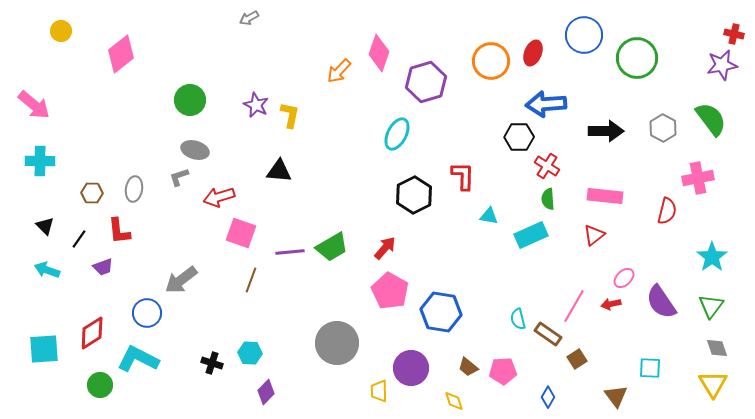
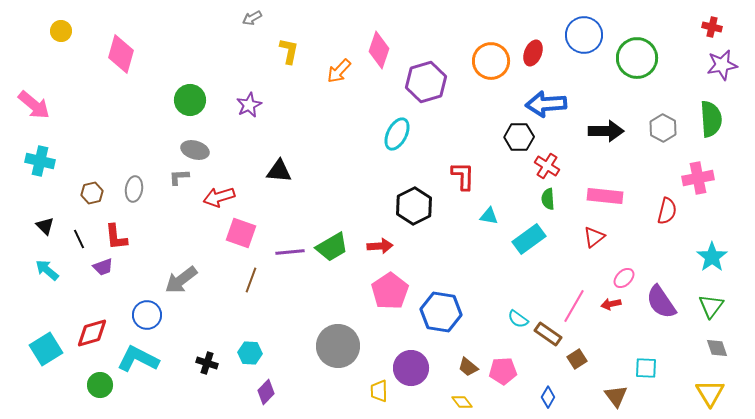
gray arrow at (249, 18): moved 3 px right
red cross at (734, 34): moved 22 px left, 7 px up
pink diamond at (379, 53): moved 3 px up
pink diamond at (121, 54): rotated 36 degrees counterclockwise
purple star at (256, 105): moved 7 px left; rotated 20 degrees clockwise
yellow L-shape at (290, 115): moved 1 px left, 64 px up
green semicircle at (711, 119): rotated 33 degrees clockwise
cyan cross at (40, 161): rotated 12 degrees clockwise
gray L-shape at (179, 177): rotated 15 degrees clockwise
brown hexagon at (92, 193): rotated 15 degrees counterclockwise
black hexagon at (414, 195): moved 11 px down
red L-shape at (119, 231): moved 3 px left, 6 px down
cyan rectangle at (531, 235): moved 2 px left, 4 px down; rotated 12 degrees counterclockwise
red triangle at (594, 235): moved 2 px down
black line at (79, 239): rotated 60 degrees counterclockwise
red arrow at (385, 248): moved 5 px left, 2 px up; rotated 45 degrees clockwise
cyan arrow at (47, 270): rotated 20 degrees clockwise
pink pentagon at (390, 291): rotated 9 degrees clockwise
blue circle at (147, 313): moved 2 px down
cyan semicircle at (518, 319): rotated 40 degrees counterclockwise
red diamond at (92, 333): rotated 16 degrees clockwise
gray circle at (337, 343): moved 1 px right, 3 px down
cyan square at (44, 349): moved 2 px right; rotated 28 degrees counterclockwise
black cross at (212, 363): moved 5 px left
cyan square at (650, 368): moved 4 px left
yellow triangle at (713, 384): moved 3 px left, 9 px down
yellow diamond at (454, 401): moved 8 px right, 1 px down; rotated 20 degrees counterclockwise
